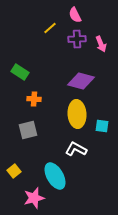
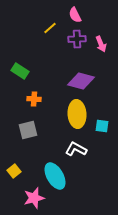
green rectangle: moved 1 px up
